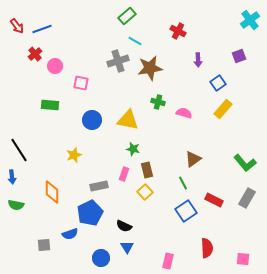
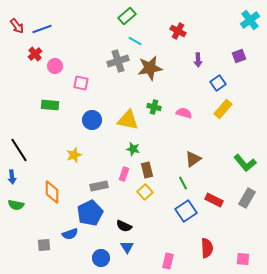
green cross at (158, 102): moved 4 px left, 5 px down
